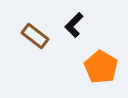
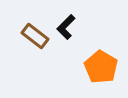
black L-shape: moved 8 px left, 2 px down
